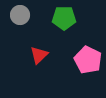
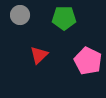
pink pentagon: moved 1 px down
